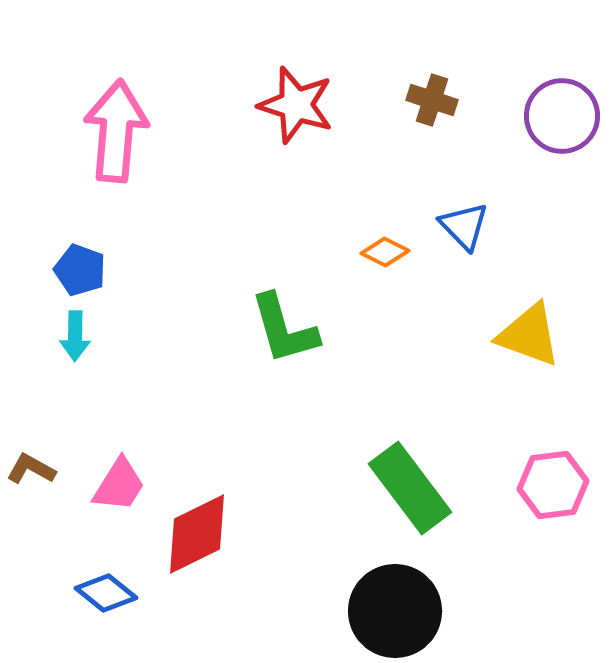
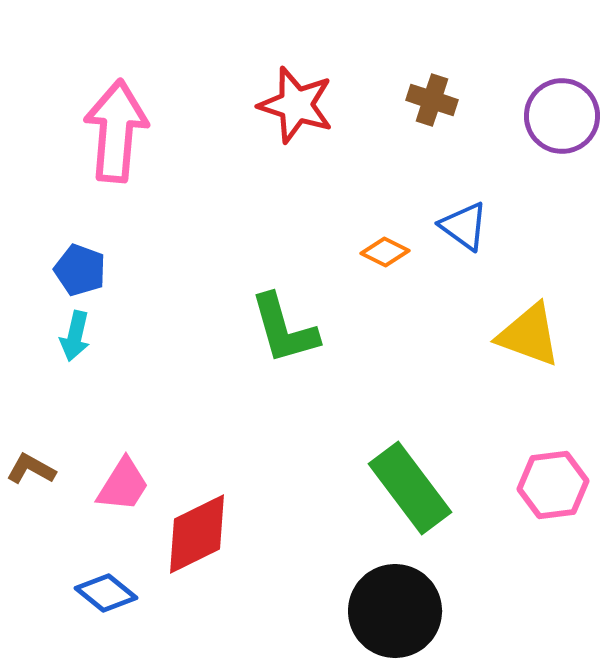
blue triangle: rotated 10 degrees counterclockwise
cyan arrow: rotated 12 degrees clockwise
pink trapezoid: moved 4 px right
